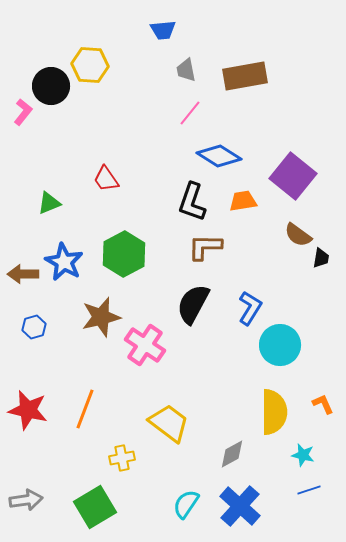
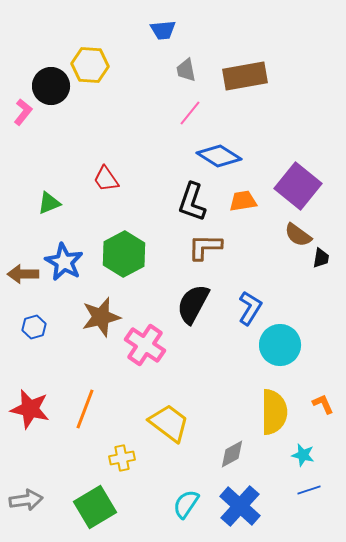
purple square: moved 5 px right, 10 px down
red star: moved 2 px right, 1 px up
